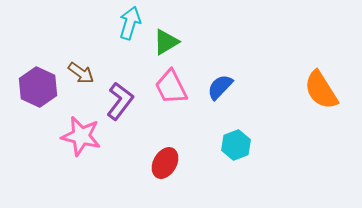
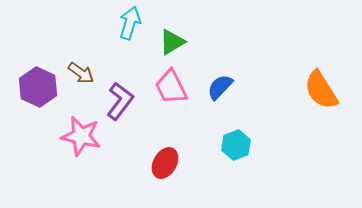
green triangle: moved 6 px right
